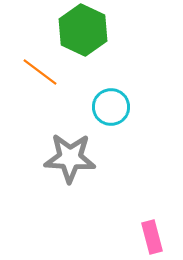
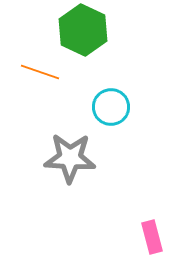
orange line: rotated 18 degrees counterclockwise
